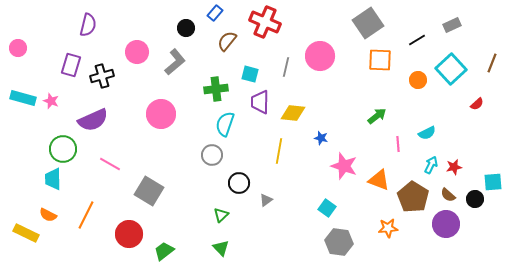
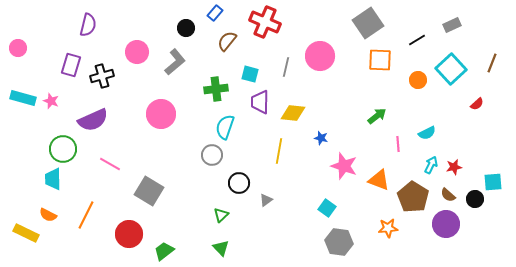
cyan semicircle at (225, 124): moved 3 px down
